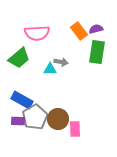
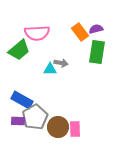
orange rectangle: moved 1 px right, 1 px down
green trapezoid: moved 8 px up
gray arrow: moved 1 px down
brown circle: moved 8 px down
